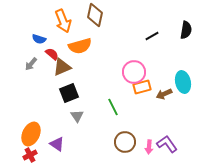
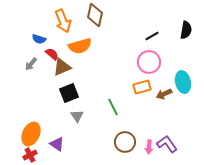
pink circle: moved 15 px right, 10 px up
